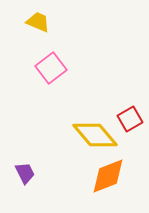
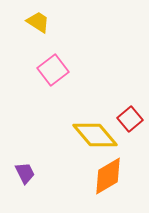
yellow trapezoid: rotated 10 degrees clockwise
pink square: moved 2 px right, 2 px down
red square: rotated 10 degrees counterclockwise
orange diamond: rotated 9 degrees counterclockwise
